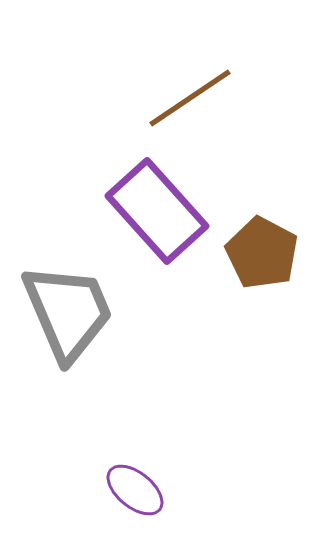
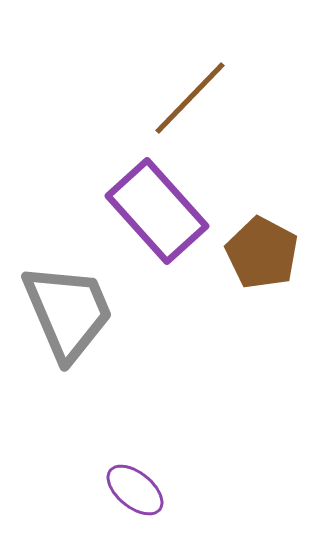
brown line: rotated 12 degrees counterclockwise
